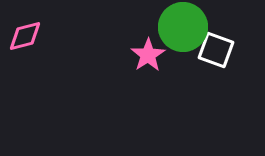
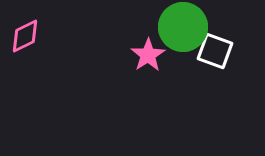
pink diamond: rotated 12 degrees counterclockwise
white square: moved 1 px left, 1 px down
